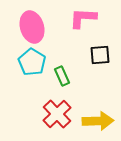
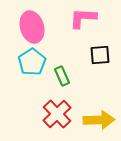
cyan pentagon: rotated 8 degrees clockwise
yellow arrow: moved 1 px right, 1 px up
